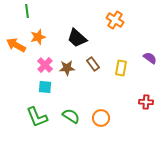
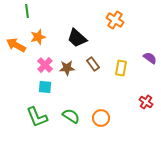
red cross: rotated 32 degrees clockwise
